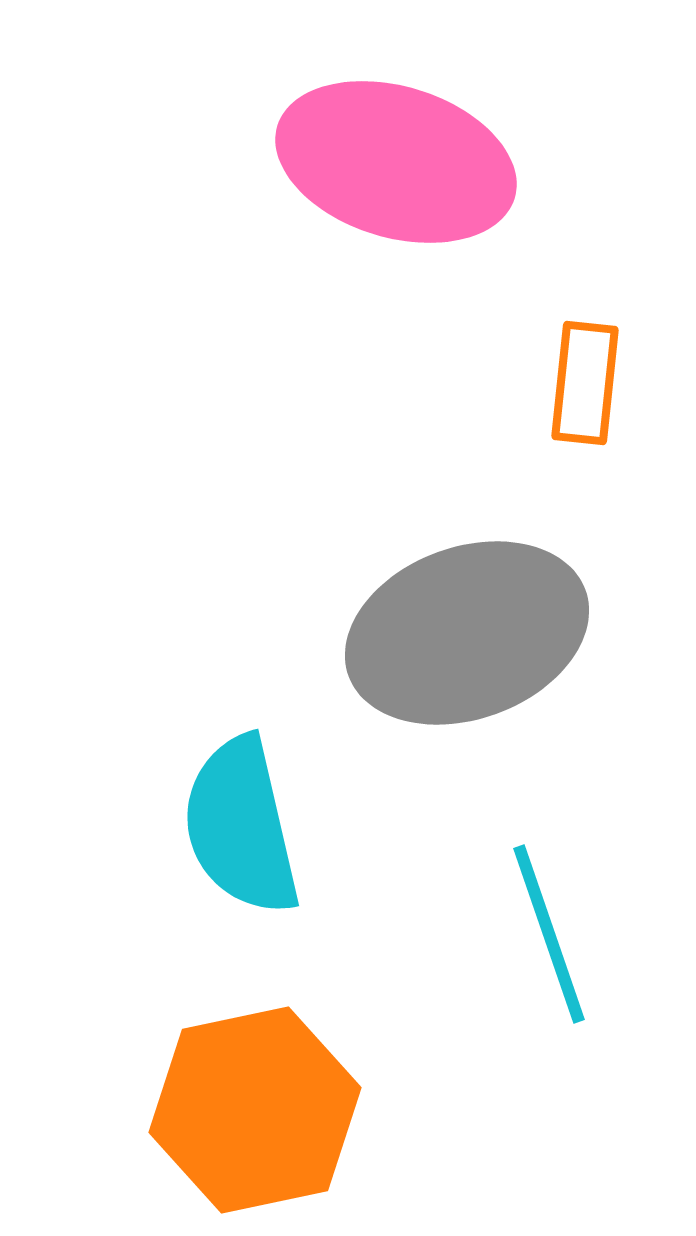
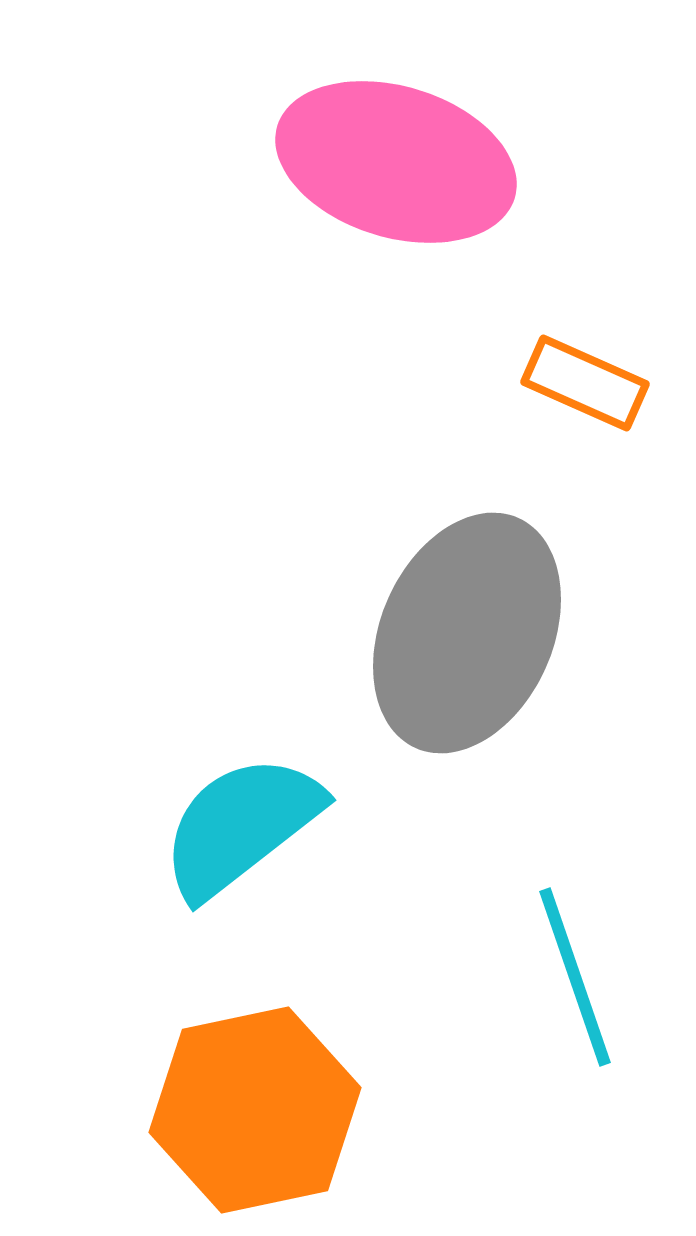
orange rectangle: rotated 72 degrees counterclockwise
gray ellipse: rotated 46 degrees counterclockwise
cyan semicircle: rotated 65 degrees clockwise
cyan line: moved 26 px right, 43 px down
